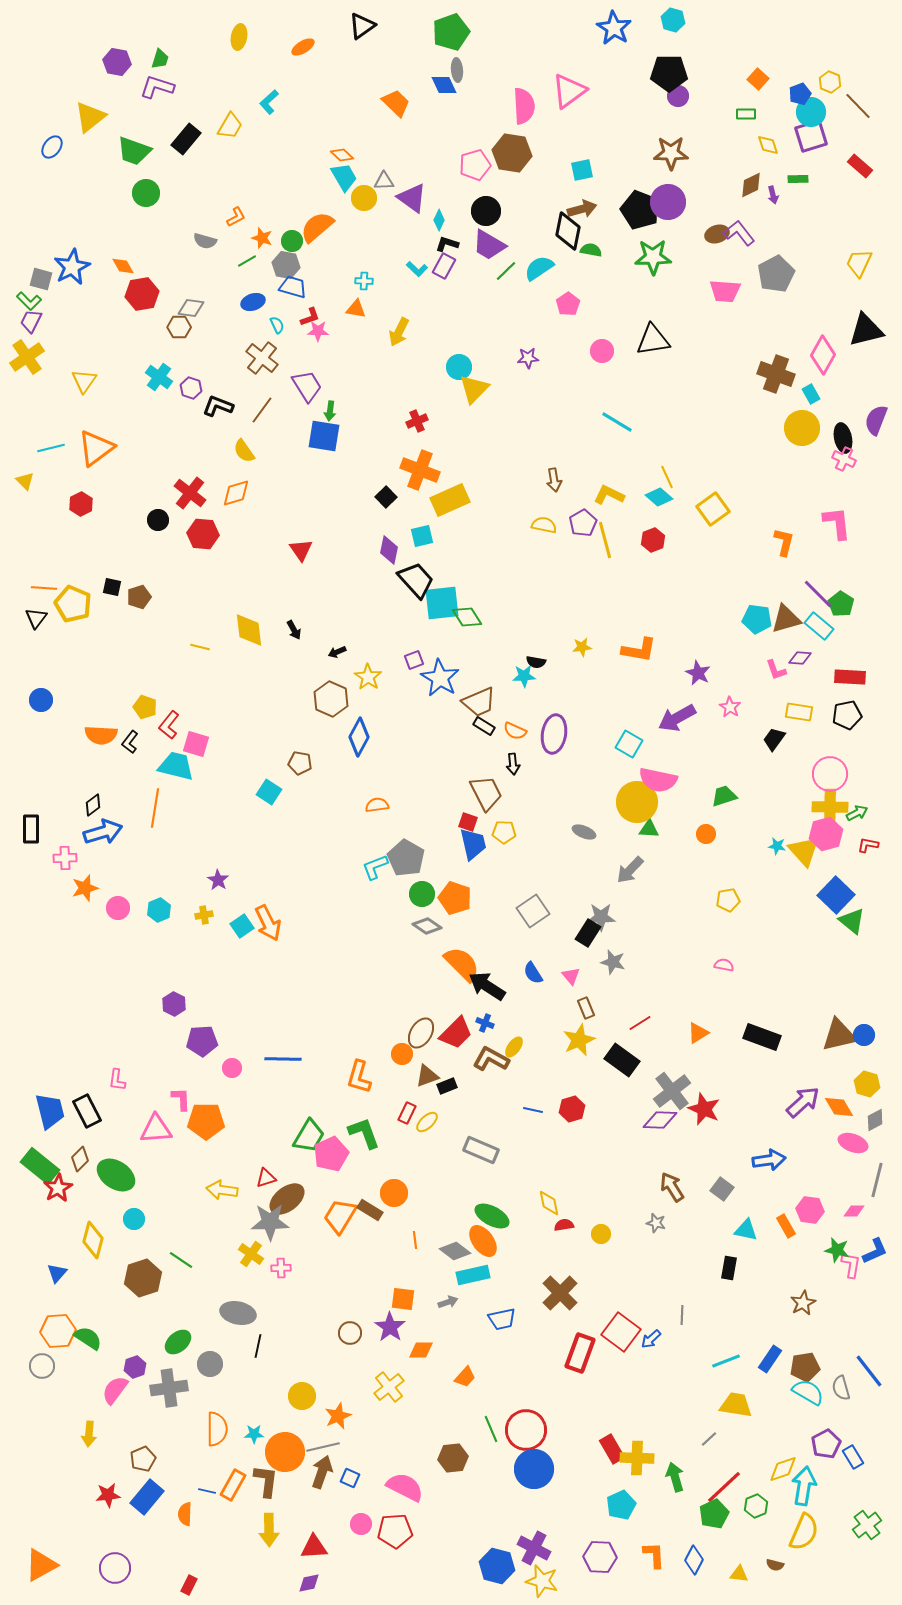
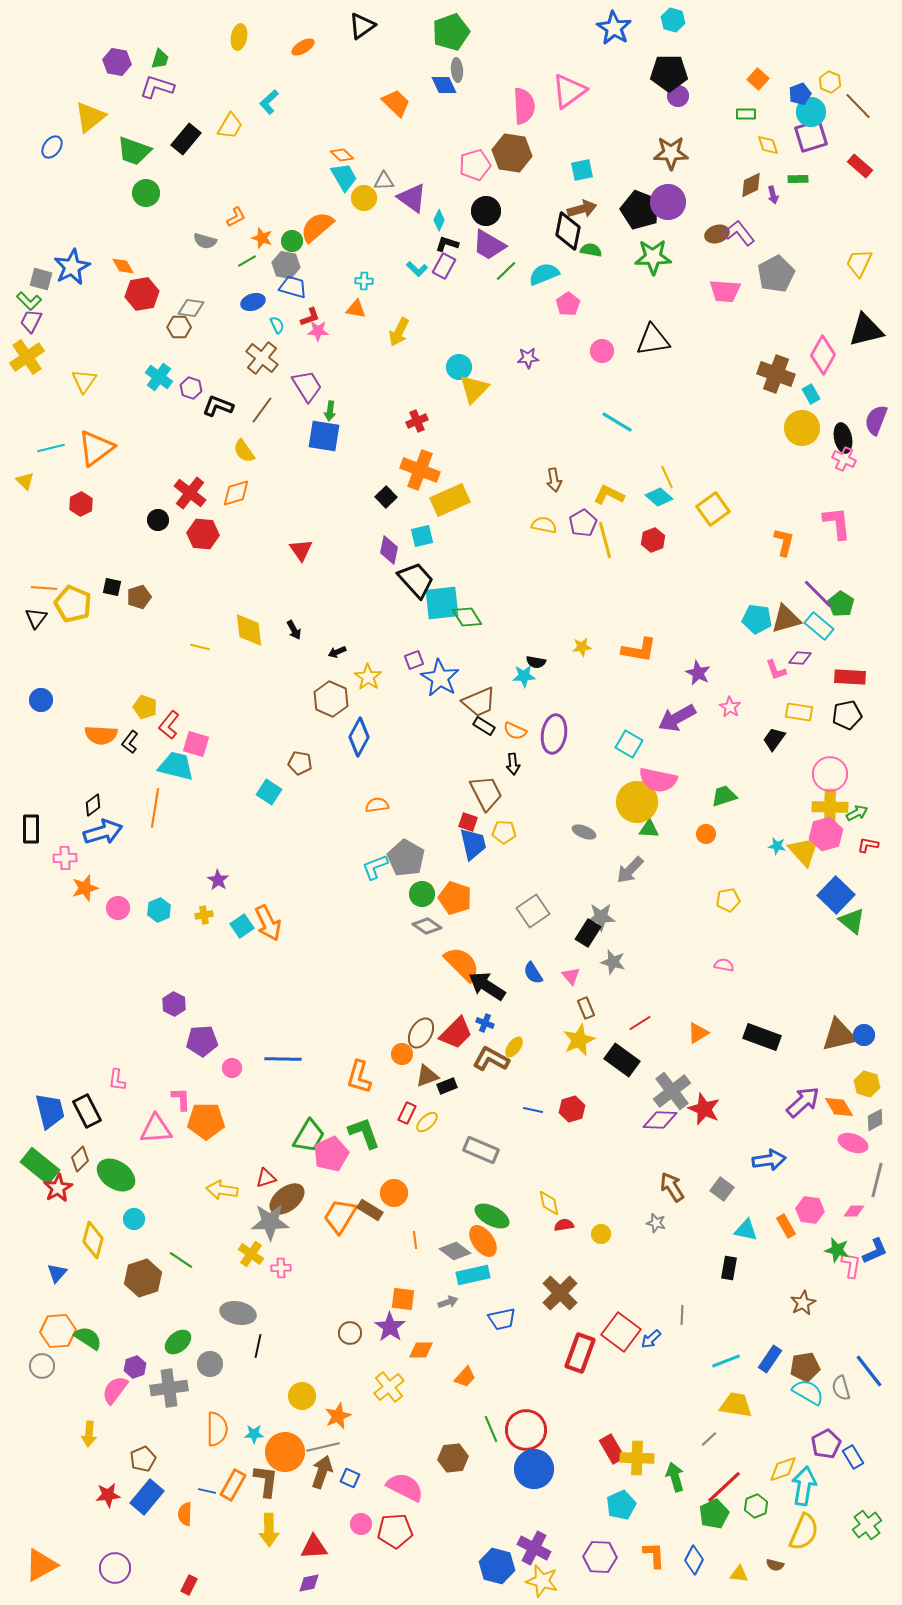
cyan semicircle at (539, 268): moved 5 px right, 6 px down; rotated 12 degrees clockwise
